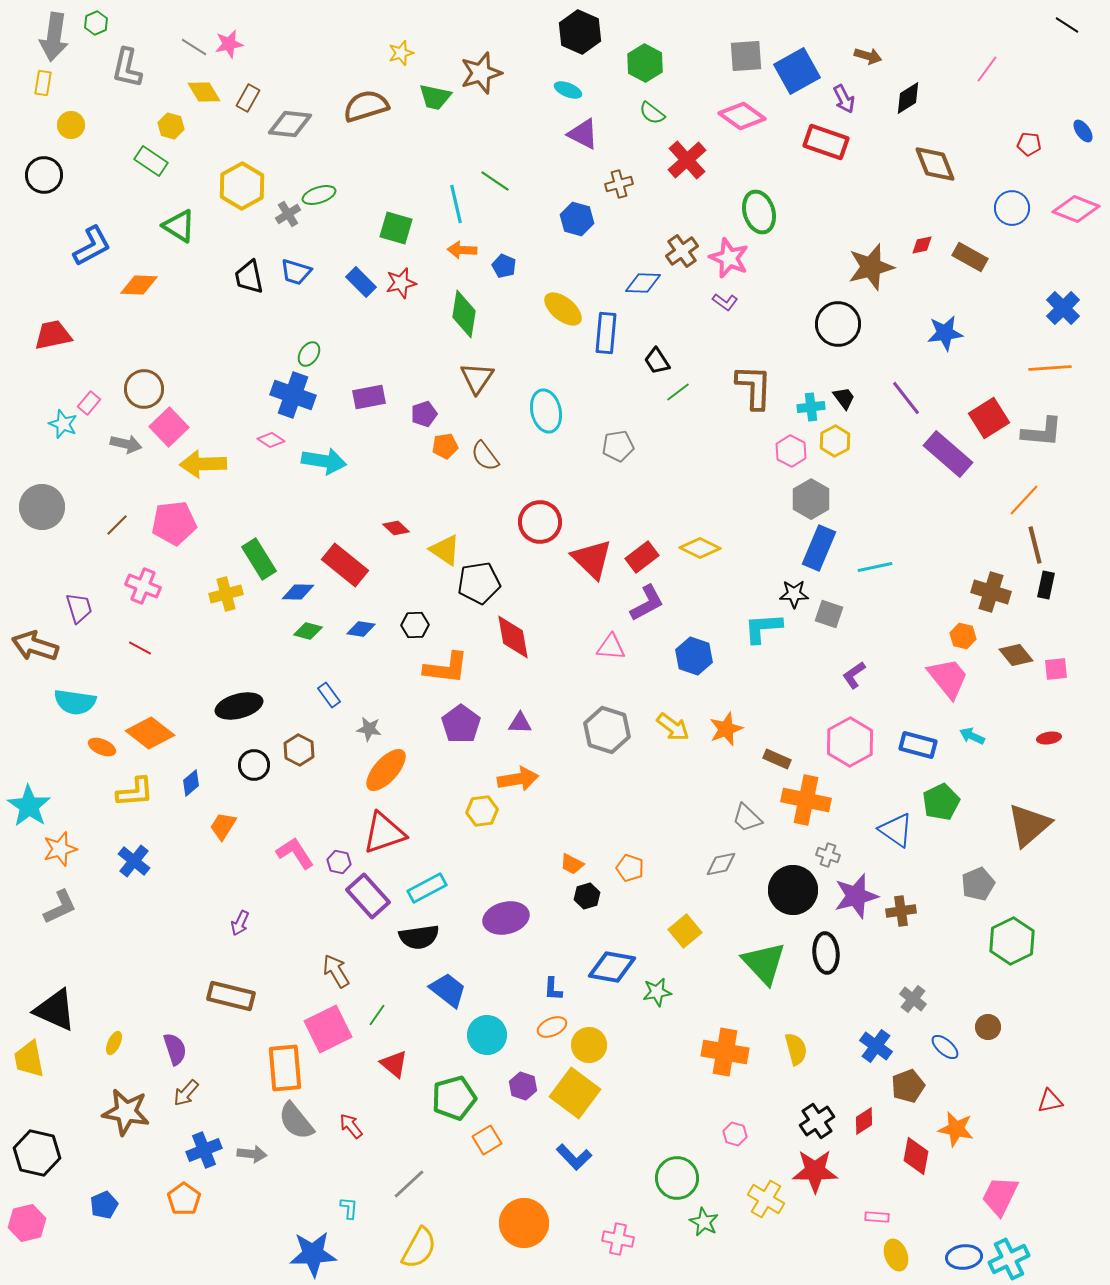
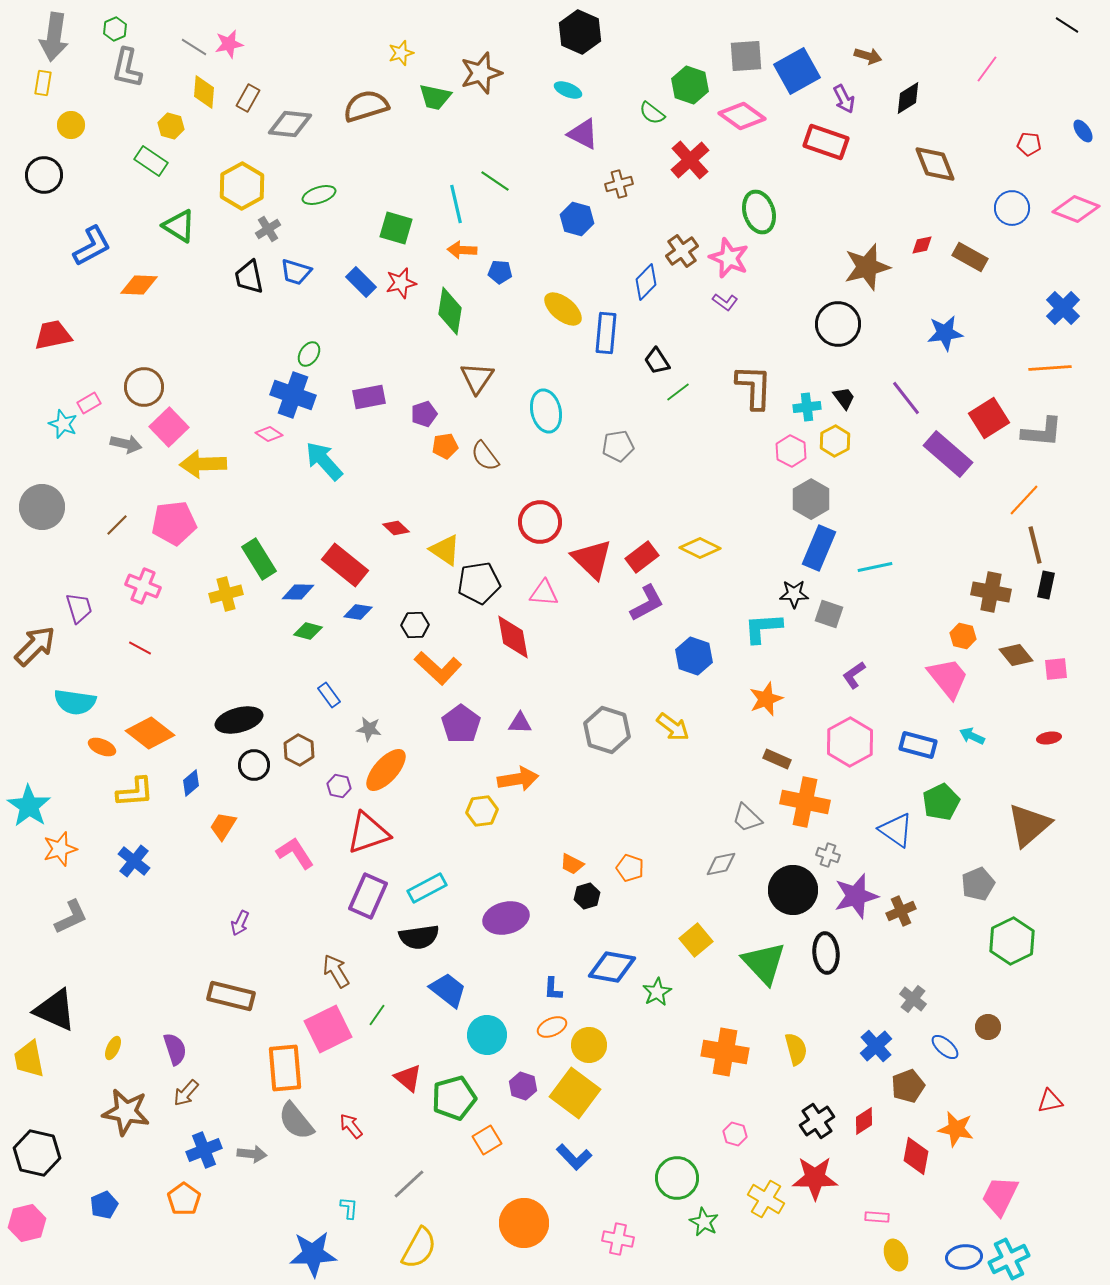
green hexagon at (96, 23): moved 19 px right, 6 px down
green hexagon at (645, 63): moved 45 px right, 22 px down; rotated 9 degrees counterclockwise
yellow diamond at (204, 92): rotated 36 degrees clockwise
red cross at (687, 160): moved 3 px right
gray cross at (288, 214): moved 20 px left, 15 px down
blue pentagon at (504, 266): moved 4 px left, 6 px down; rotated 20 degrees counterclockwise
brown star at (871, 267): moved 4 px left
blue diamond at (643, 283): moved 3 px right, 1 px up; rotated 48 degrees counterclockwise
green diamond at (464, 314): moved 14 px left, 3 px up
brown circle at (144, 389): moved 2 px up
pink rectangle at (89, 403): rotated 20 degrees clockwise
cyan cross at (811, 407): moved 4 px left
pink diamond at (271, 440): moved 2 px left, 6 px up
cyan arrow at (324, 461): rotated 141 degrees counterclockwise
brown cross at (991, 592): rotated 6 degrees counterclockwise
blue diamond at (361, 629): moved 3 px left, 17 px up
brown arrow at (35, 646): rotated 117 degrees clockwise
pink triangle at (611, 647): moved 67 px left, 54 px up
orange L-shape at (446, 668): moved 8 px left; rotated 36 degrees clockwise
black ellipse at (239, 706): moved 14 px down
orange star at (726, 729): moved 40 px right, 30 px up
orange cross at (806, 800): moved 1 px left, 2 px down
red triangle at (384, 833): moved 16 px left
purple hexagon at (339, 862): moved 76 px up
purple rectangle at (368, 896): rotated 66 degrees clockwise
gray L-shape at (60, 907): moved 11 px right, 10 px down
brown cross at (901, 911): rotated 16 degrees counterclockwise
yellow square at (685, 931): moved 11 px right, 9 px down
green star at (657, 992): rotated 20 degrees counterclockwise
yellow ellipse at (114, 1043): moved 1 px left, 5 px down
blue cross at (876, 1046): rotated 12 degrees clockwise
red triangle at (394, 1064): moved 14 px right, 14 px down
red star at (815, 1171): moved 7 px down
